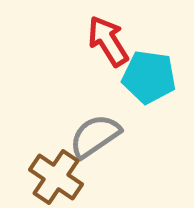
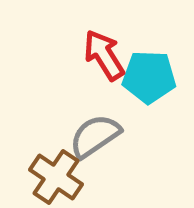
red arrow: moved 4 px left, 14 px down
cyan pentagon: rotated 6 degrees counterclockwise
